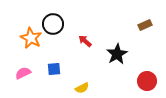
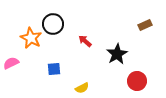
pink semicircle: moved 12 px left, 10 px up
red circle: moved 10 px left
